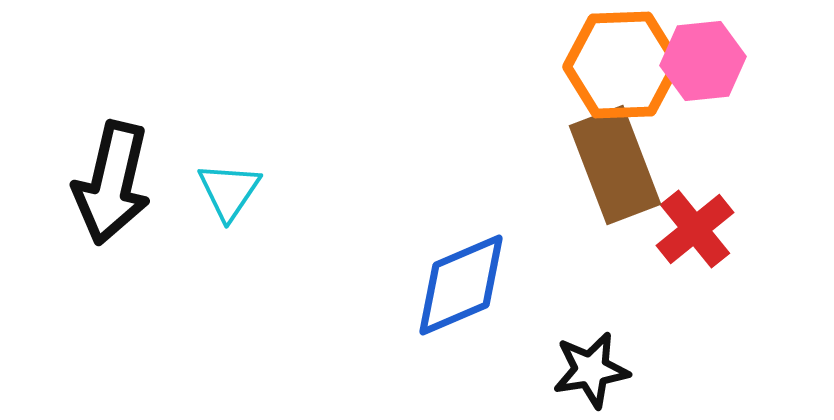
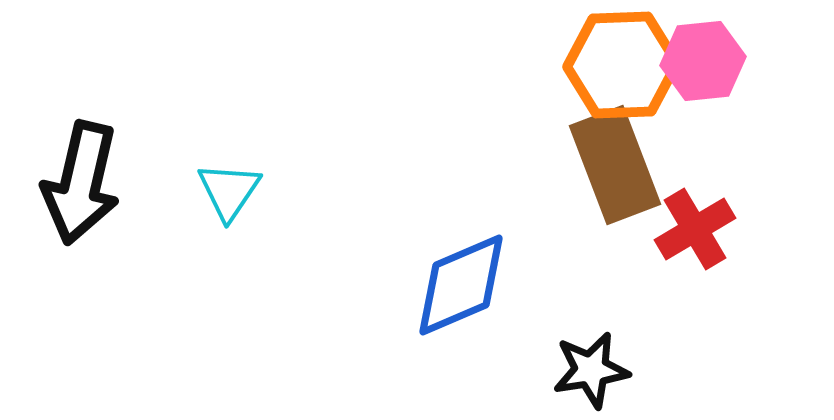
black arrow: moved 31 px left
red cross: rotated 8 degrees clockwise
